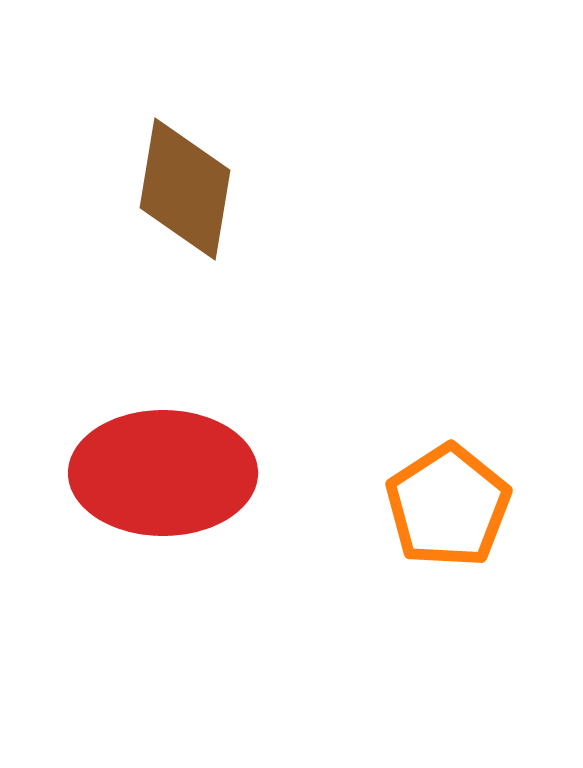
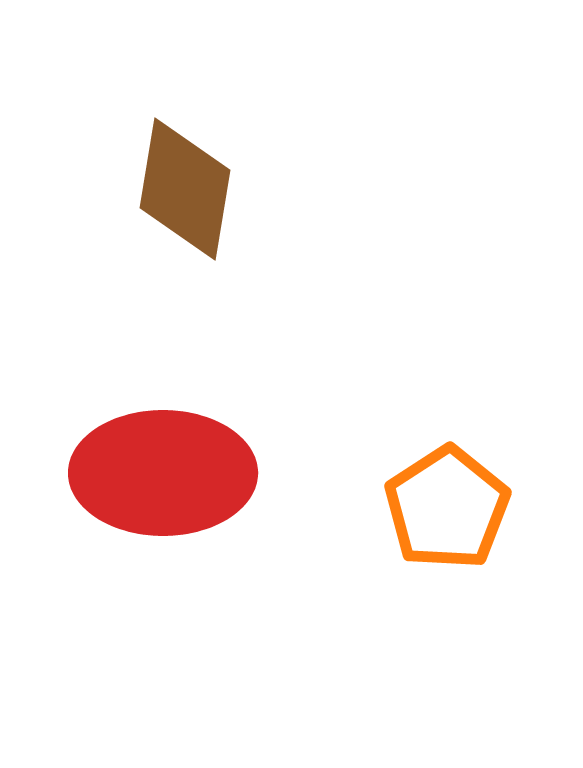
orange pentagon: moved 1 px left, 2 px down
